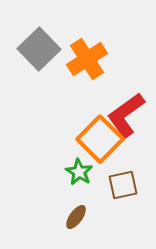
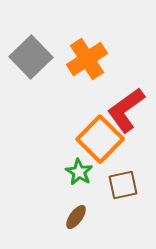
gray square: moved 8 px left, 8 px down
red L-shape: moved 5 px up
